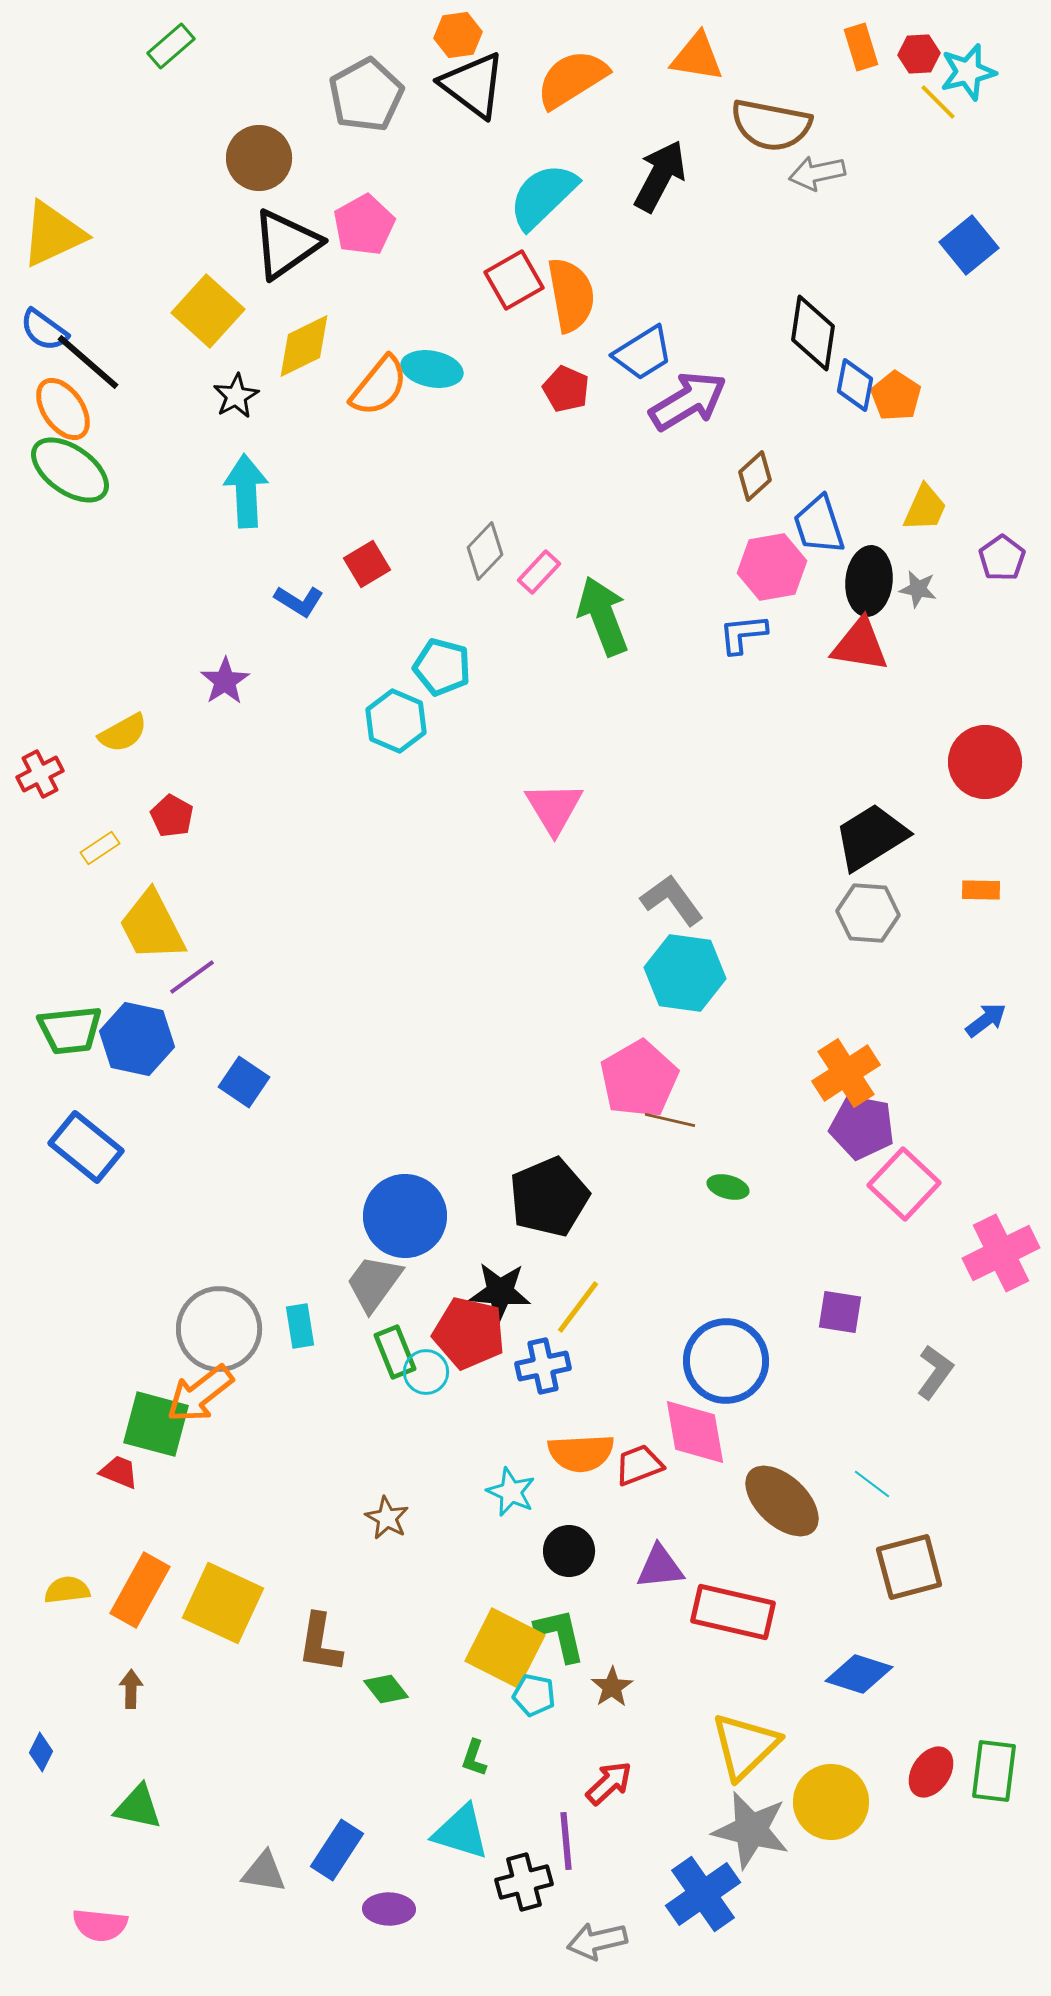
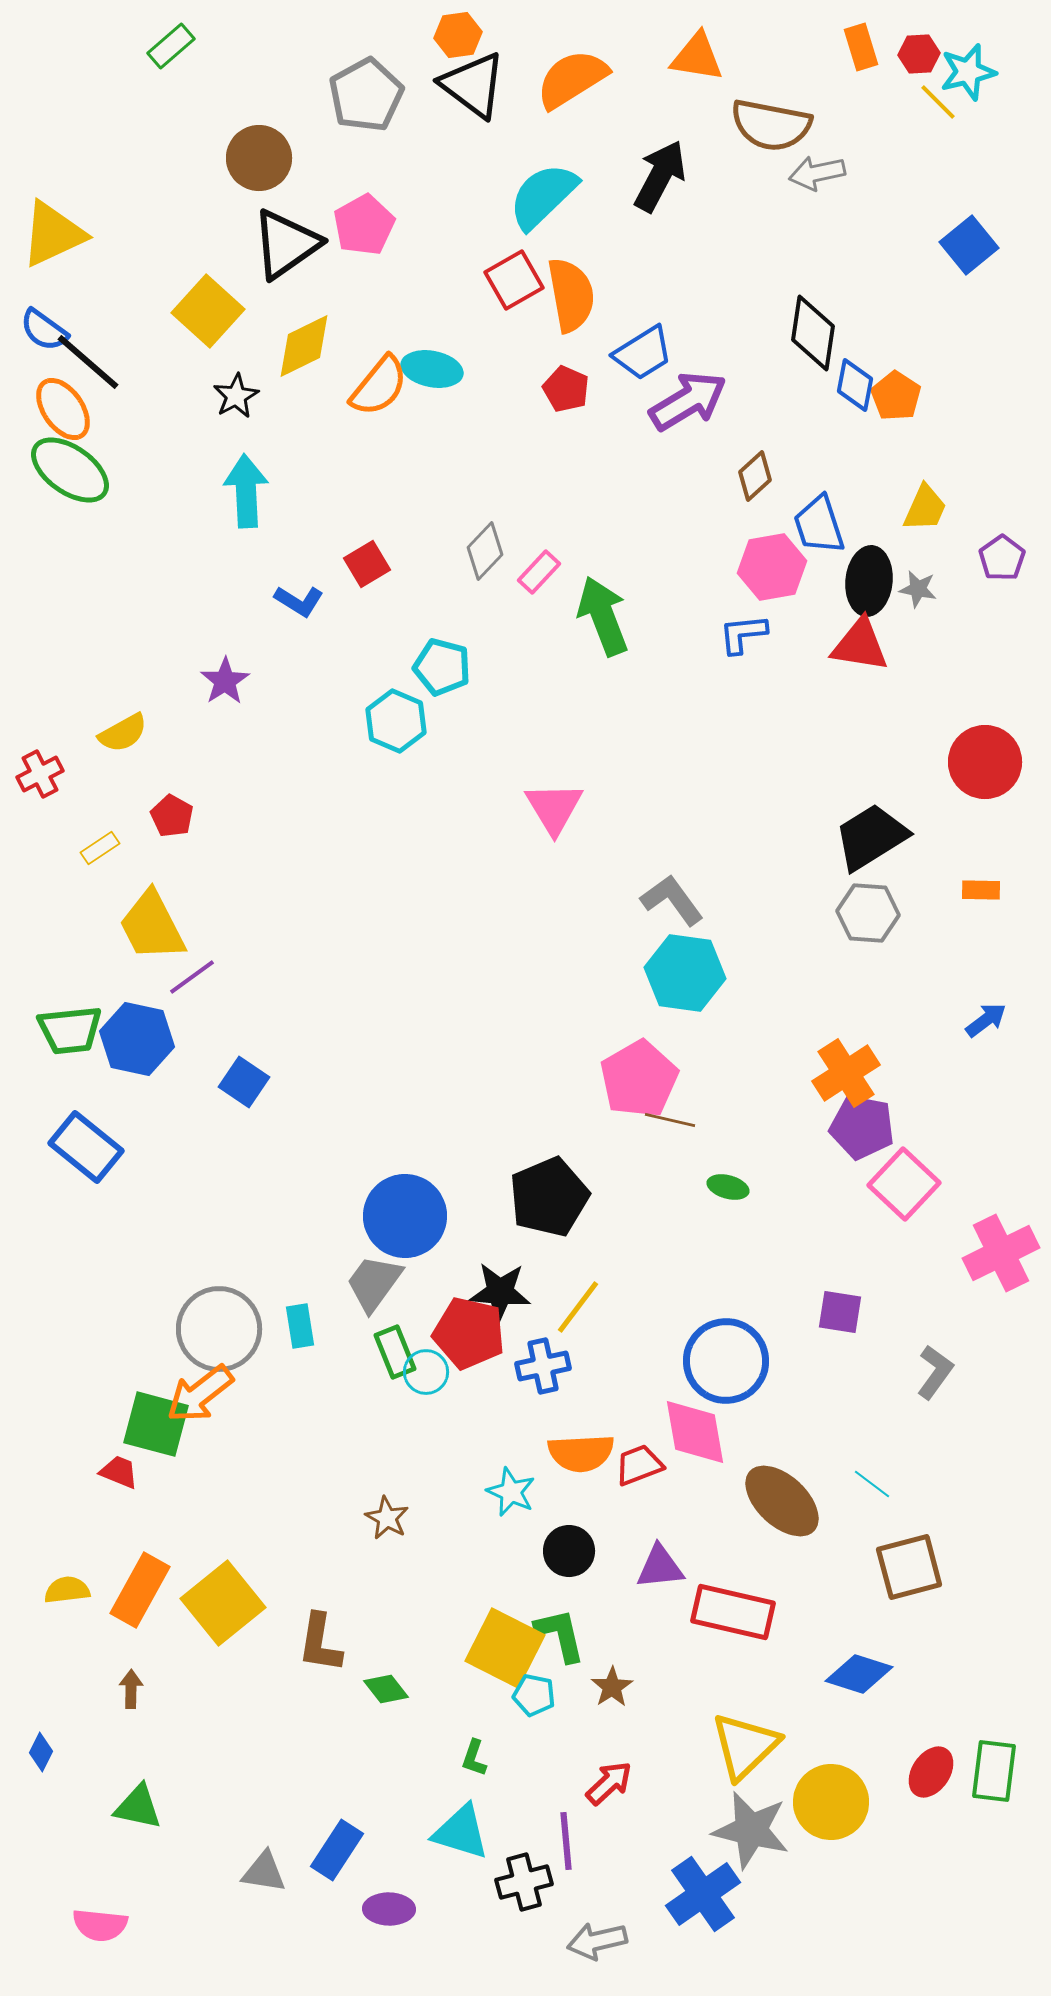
yellow square at (223, 1603): rotated 26 degrees clockwise
